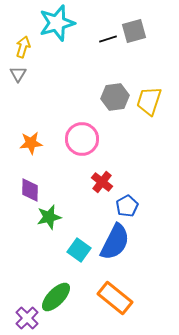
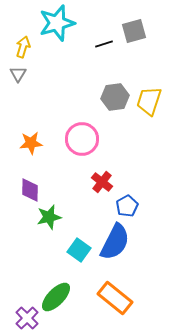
black line: moved 4 px left, 5 px down
